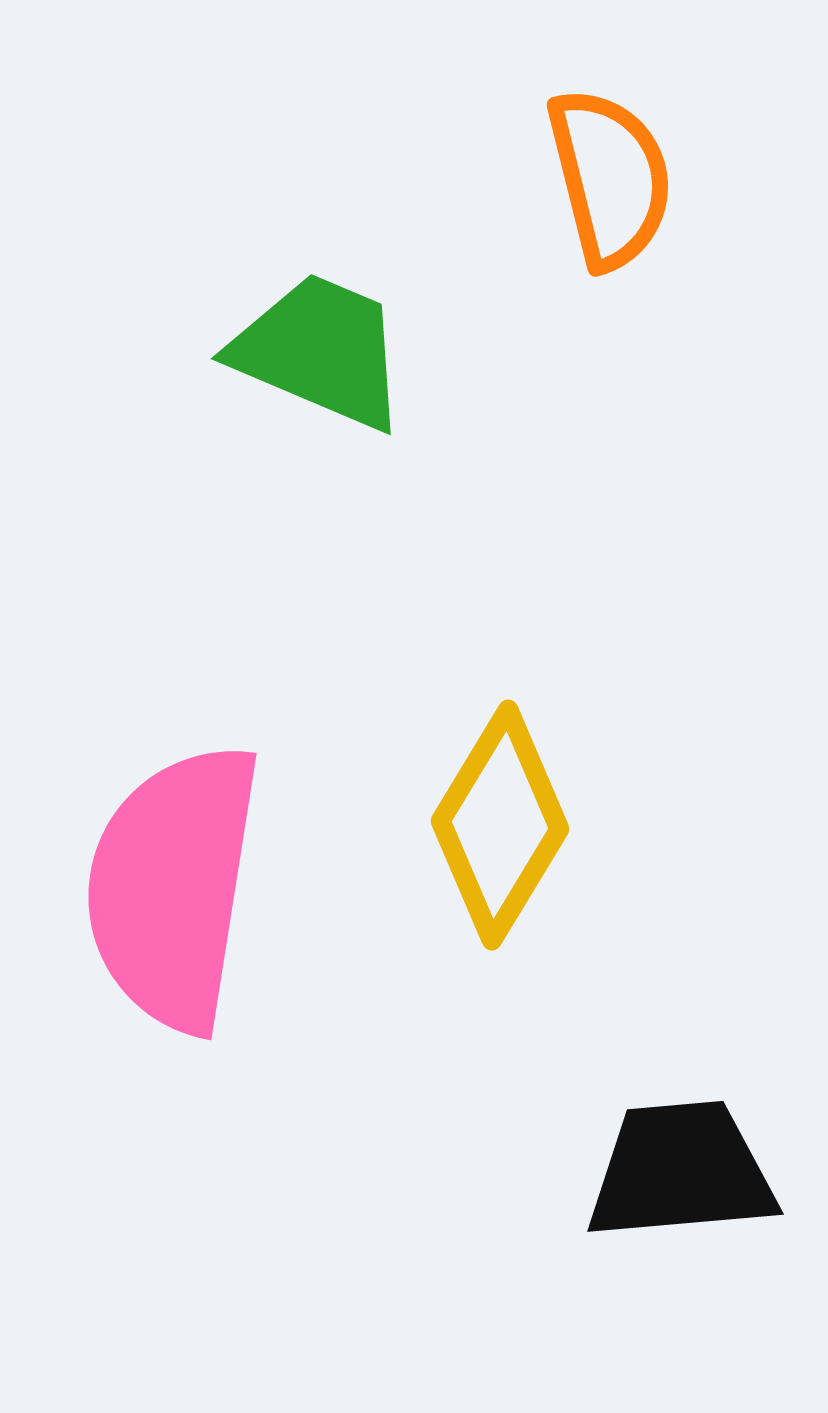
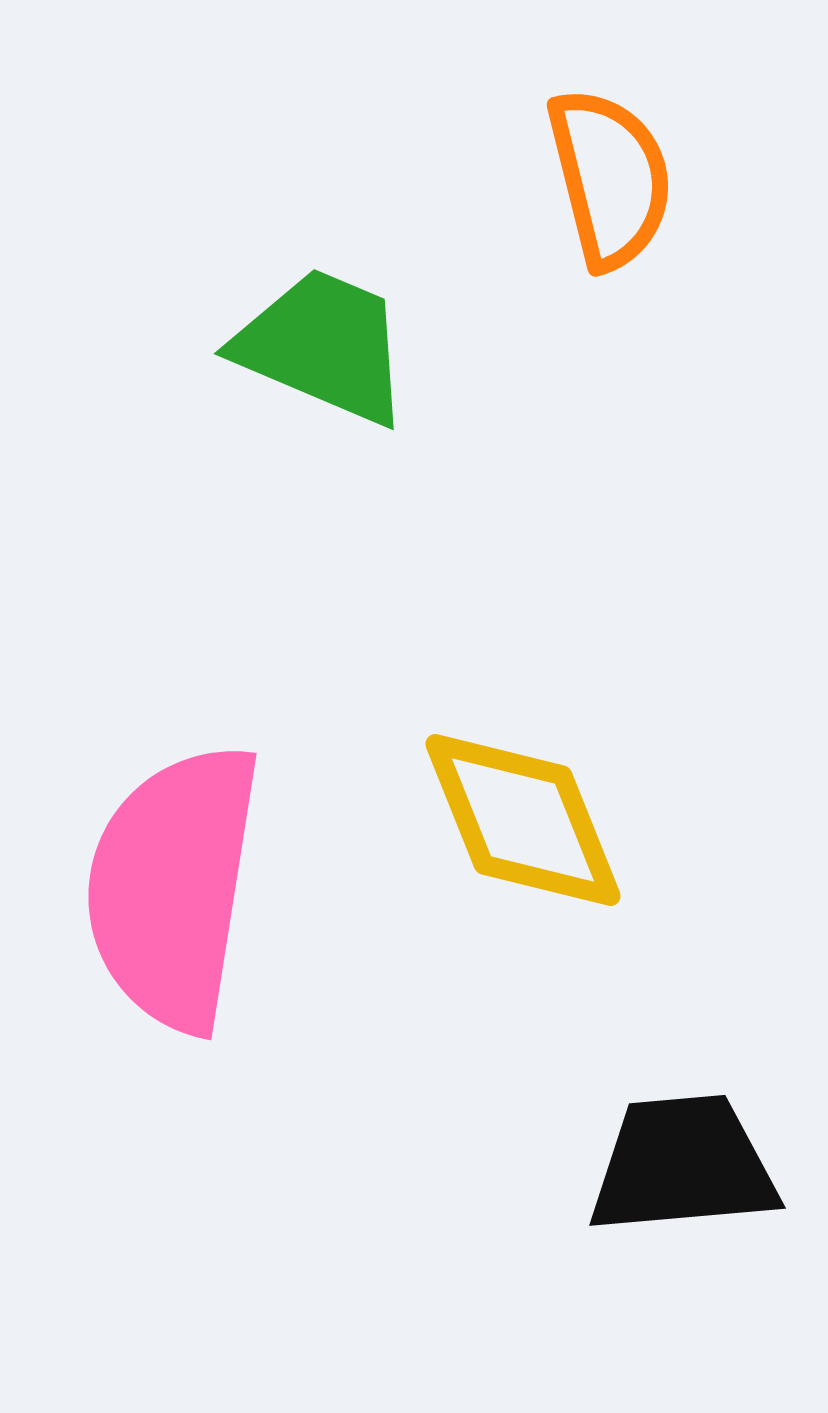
green trapezoid: moved 3 px right, 5 px up
yellow diamond: moved 23 px right, 5 px up; rotated 53 degrees counterclockwise
black trapezoid: moved 2 px right, 6 px up
